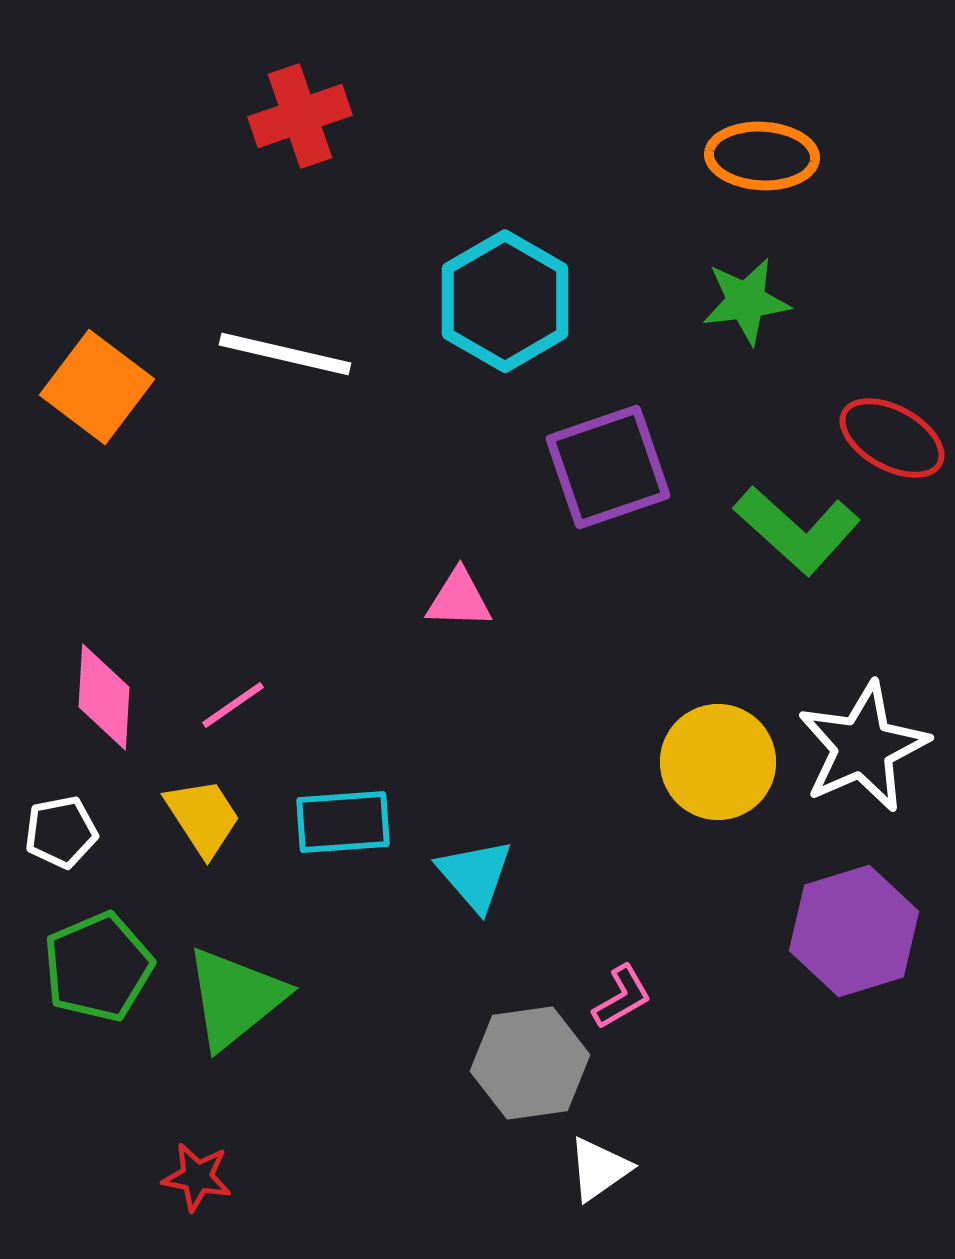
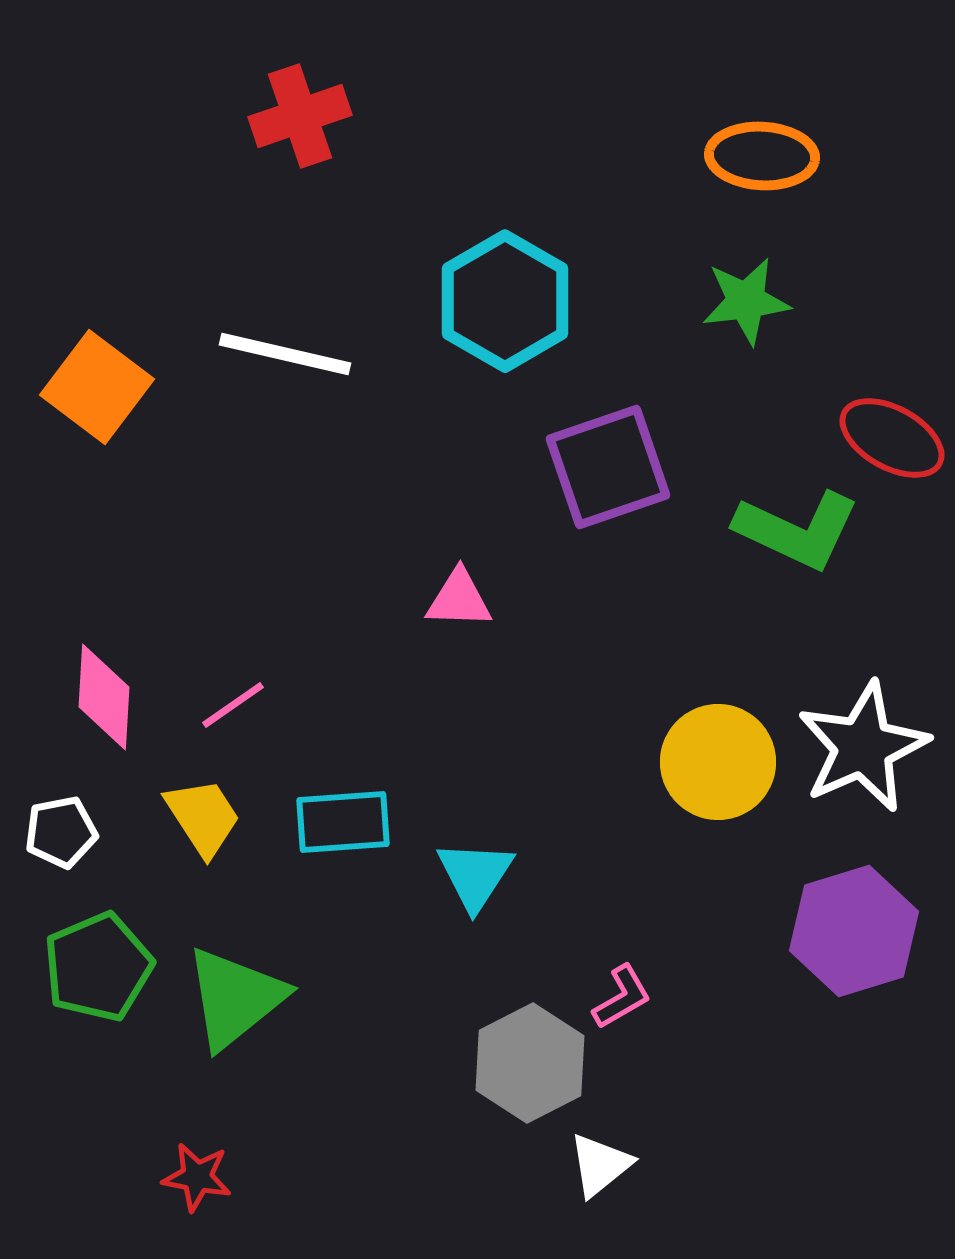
green L-shape: rotated 17 degrees counterclockwise
cyan triangle: rotated 14 degrees clockwise
gray hexagon: rotated 19 degrees counterclockwise
white triangle: moved 1 px right, 4 px up; rotated 4 degrees counterclockwise
